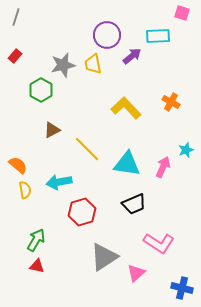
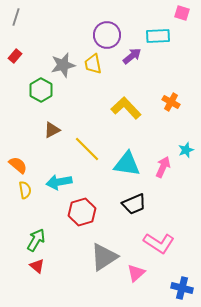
red triangle: rotated 28 degrees clockwise
